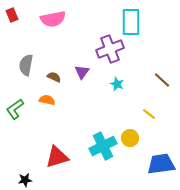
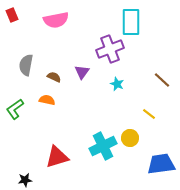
pink semicircle: moved 3 px right, 1 px down
